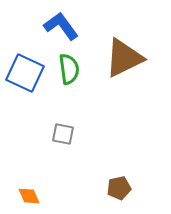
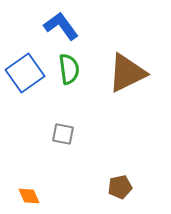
brown triangle: moved 3 px right, 15 px down
blue square: rotated 30 degrees clockwise
brown pentagon: moved 1 px right, 1 px up
